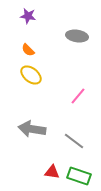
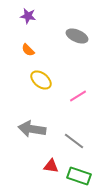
gray ellipse: rotated 15 degrees clockwise
yellow ellipse: moved 10 px right, 5 px down
pink line: rotated 18 degrees clockwise
red triangle: moved 1 px left, 6 px up
